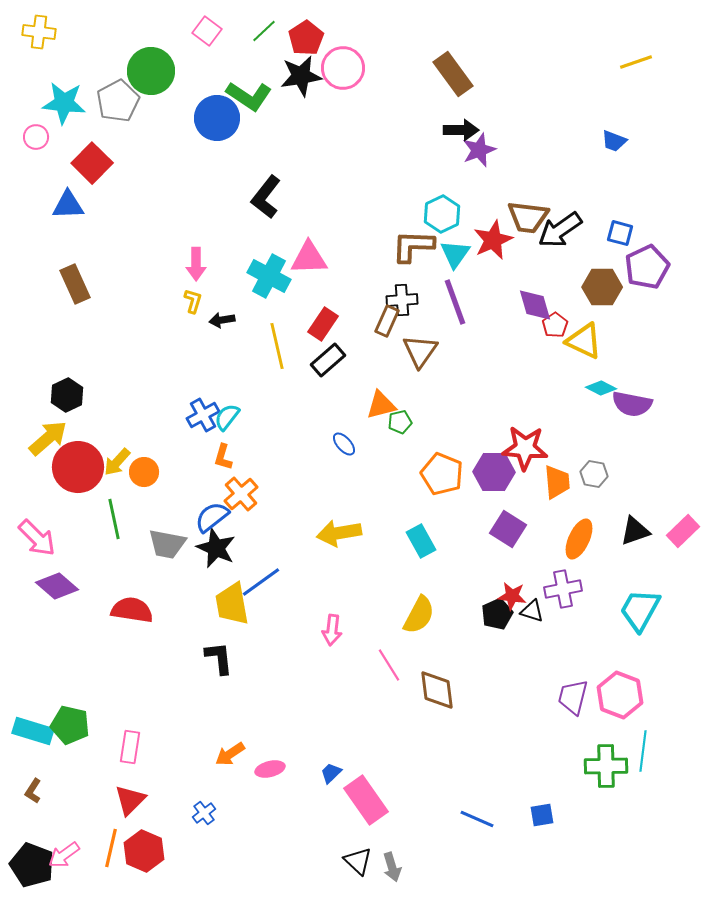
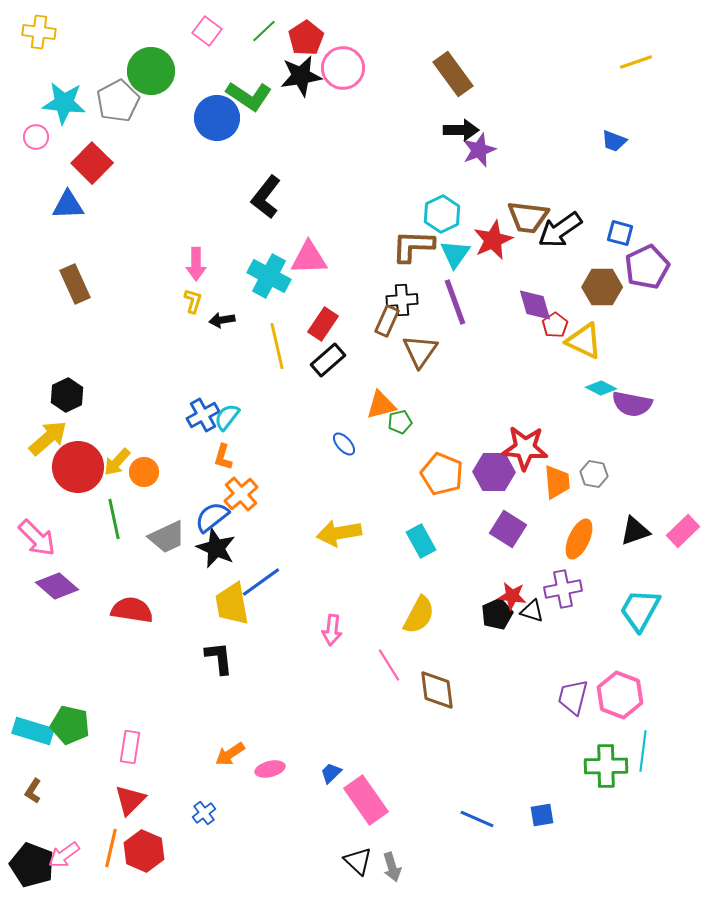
gray trapezoid at (167, 544): moved 7 px up; rotated 36 degrees counterclockwise
